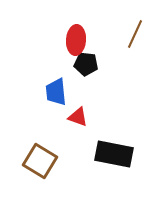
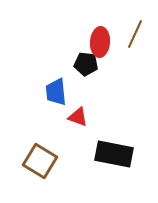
red ellipse: moved 24 px right, 2 px down
